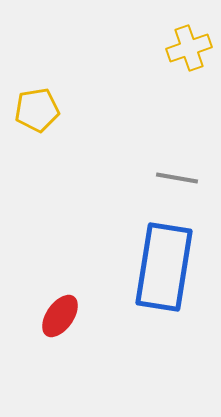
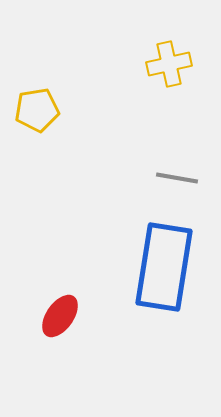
yellow cross: moved 20 px left, 16 px down; rotated 6 degrees clockwise
